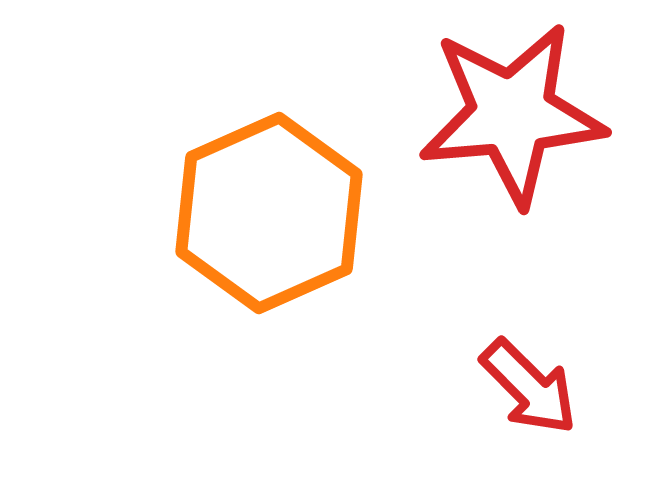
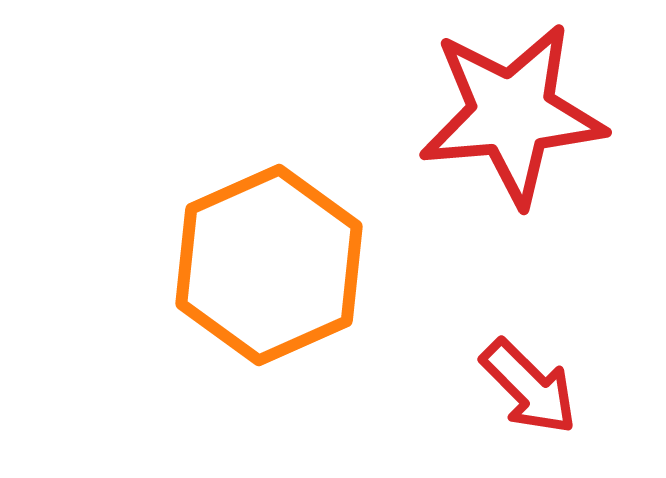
orange hexagon: moved 52 px down
